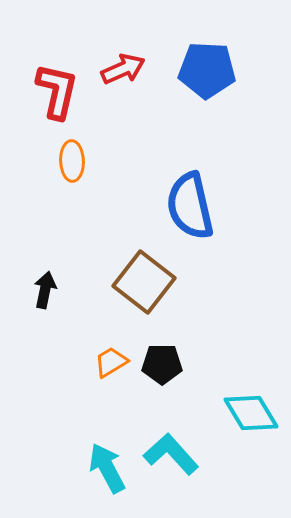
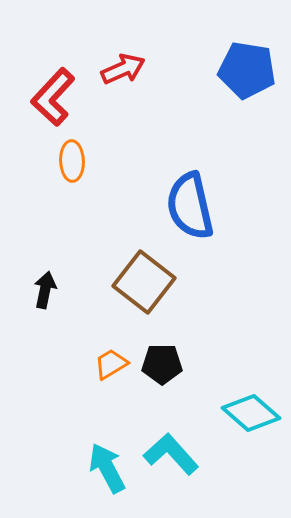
blue pentagon: moved 40 px right; rotated 6 degrees clockwise
red L-shape: moved 4 px left, 6 px down; rotated 150 degrees counterclockwise
orange trapezoid: moved 2 px down
cyan diamond: rotated 18 degrees counterclockwise
